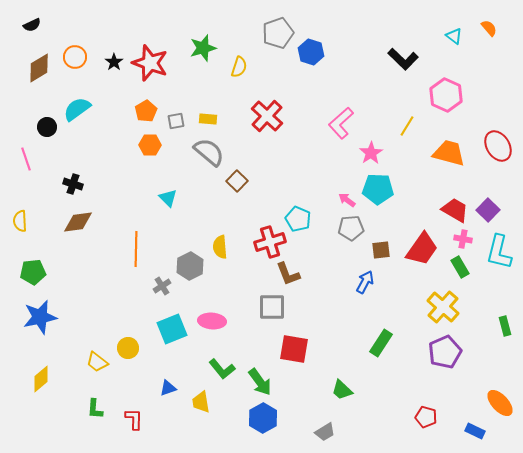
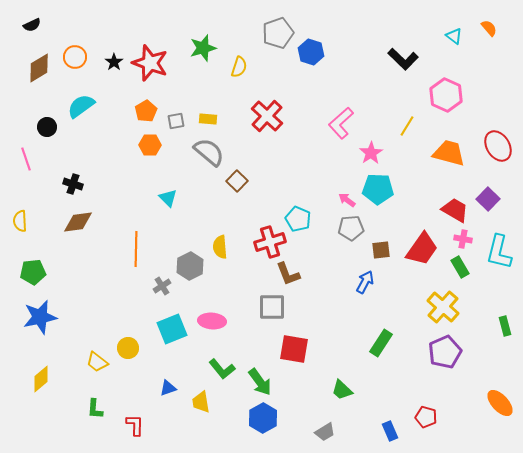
cyan semicircle at (77, 109): moved 4 px right, 3 px up
purple square at (488, 210): moved 11 px up
red L-shape at (134, 419): moved 1 px right, 6 px down
blue rectangle at (475, 431): moved 85 px left; rotated 42 degrees clockwise
